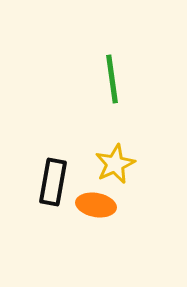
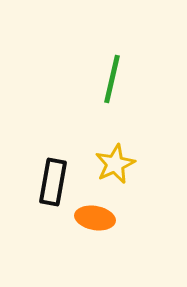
green line: rotated 21 degrees clockwise
orange ellipse: moved 1 px left, 13 px down
